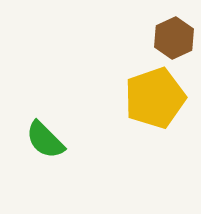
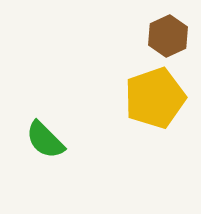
brown hexagon: moved 6 px left, 2 px up
